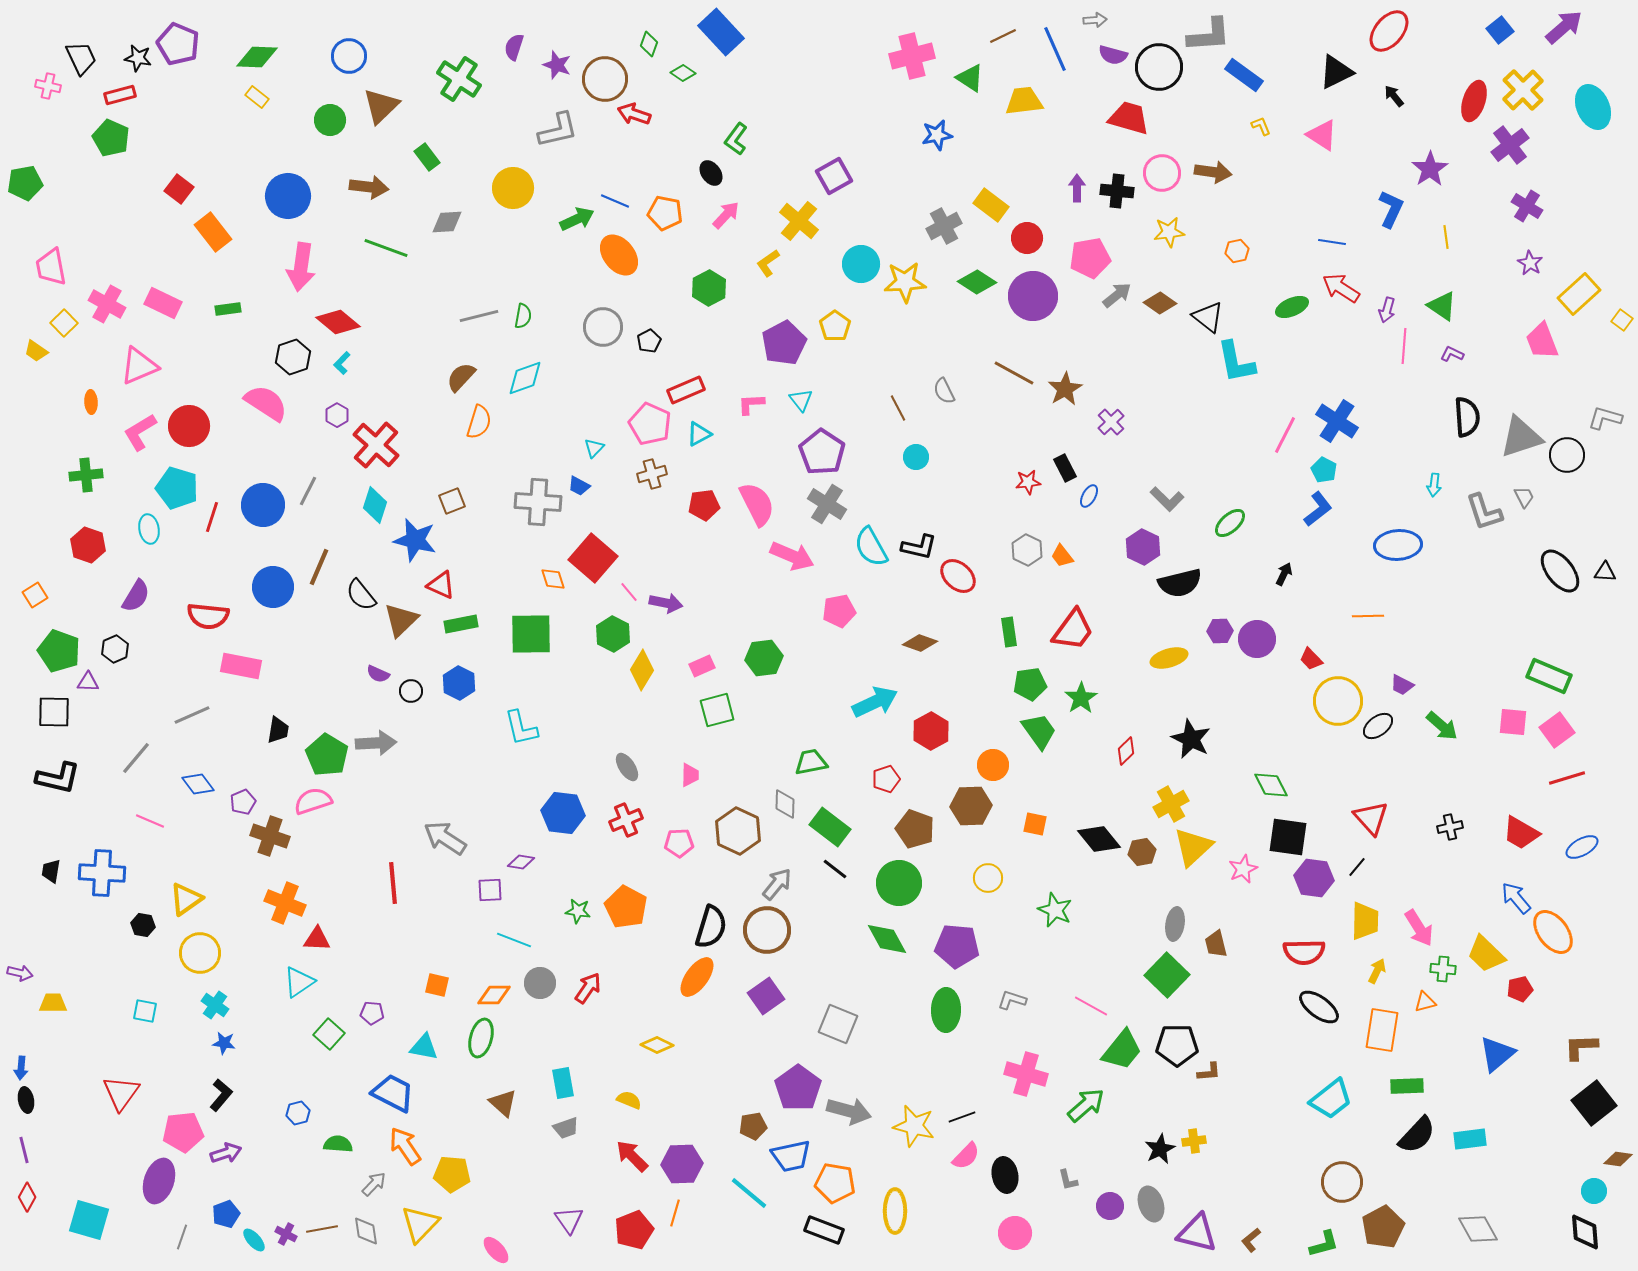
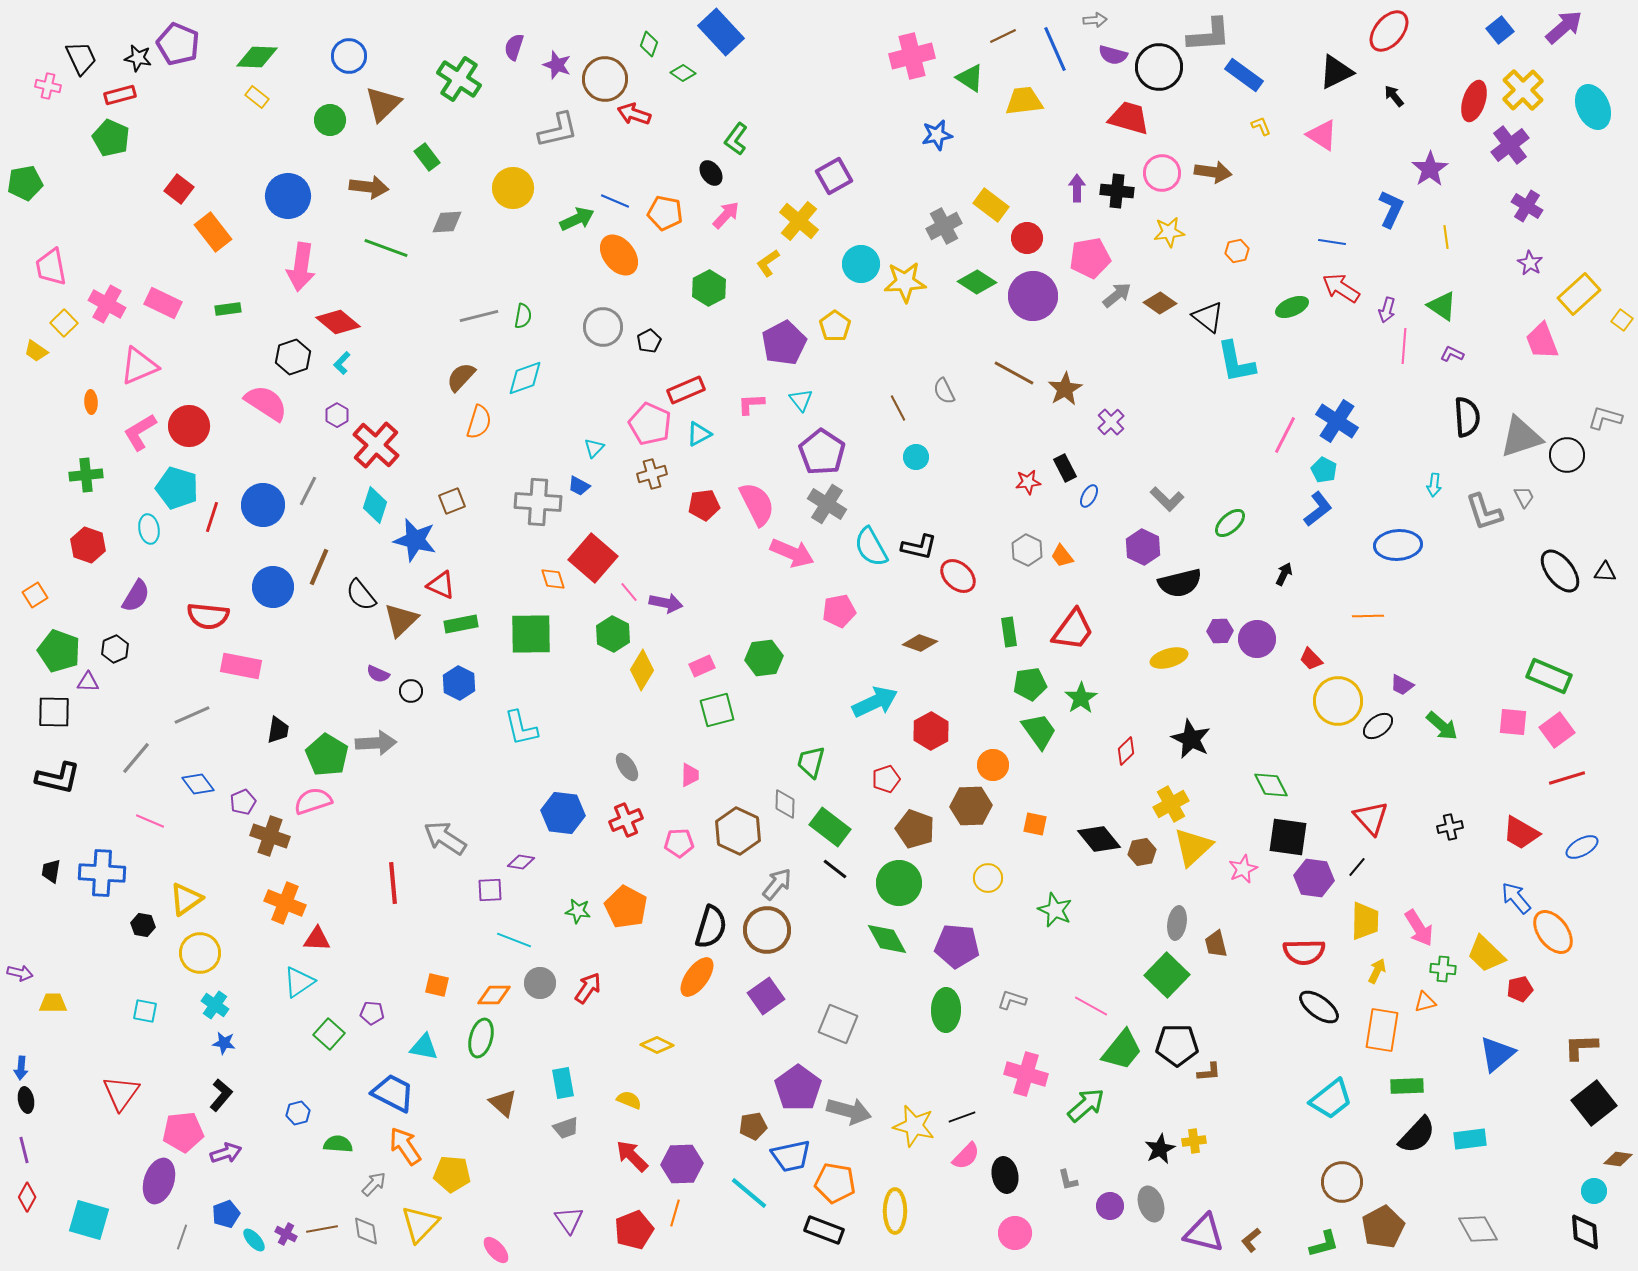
brown triangle at (381, 106): moved 2 px right, 2 px up
pink arrow at (792, 556): moved 3 px up
green trapezoid at (811, 762): rotated 64 degrees counterclockwise
gray ellipse at (1175, 924): moved 2 px right, 1 px up
purple triangle at (1197, 1233): moved 7 px right
